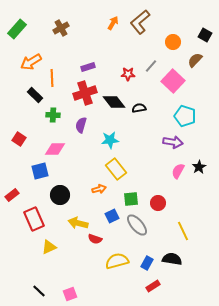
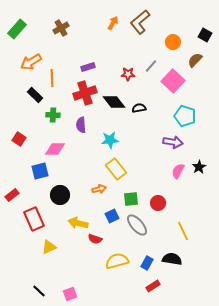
purple semicircle at (81, 125): rotated 21 degrees counterclockwise
